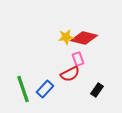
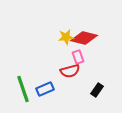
pink rectangle: moved 2 px up
red semicircle: moved 3 px up; rotated 12 degrees clockwise
blue rectangle: rotated 24 degrees clockwise
